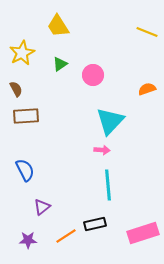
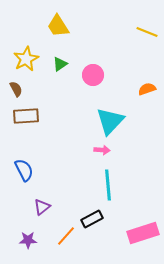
yellow star: moved 4 px right, 6 px down
blue semicircle: moved 1 px left
black rectangle: moved 3 px left, 5 px up; rotated 15 degrees counterclockwise
orange line: rotated 15 degrees counterclockwise
